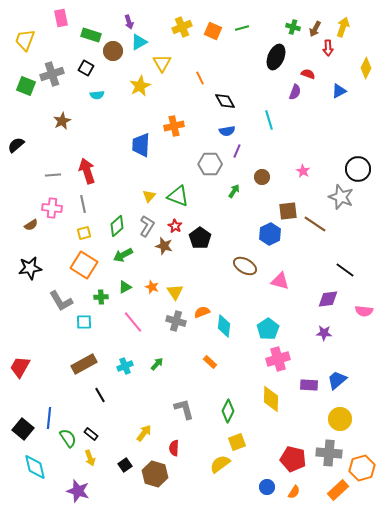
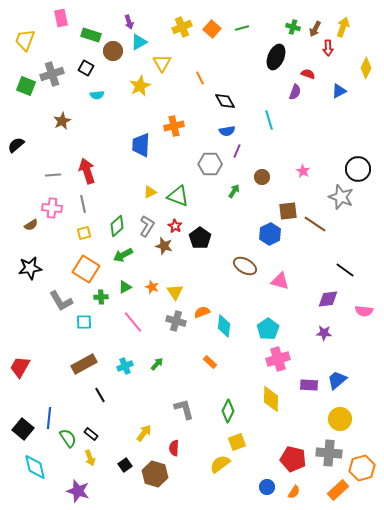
orange square at (213, 31): moved 1 px left, 2 px up; rotated 18 degrees clockwise
yellow triangle at (149, 196): moved 1 px right, 4 px up; rotated 24 degrees clockwise
orange square at (84, 265): moved 2 px right, 4 px down
